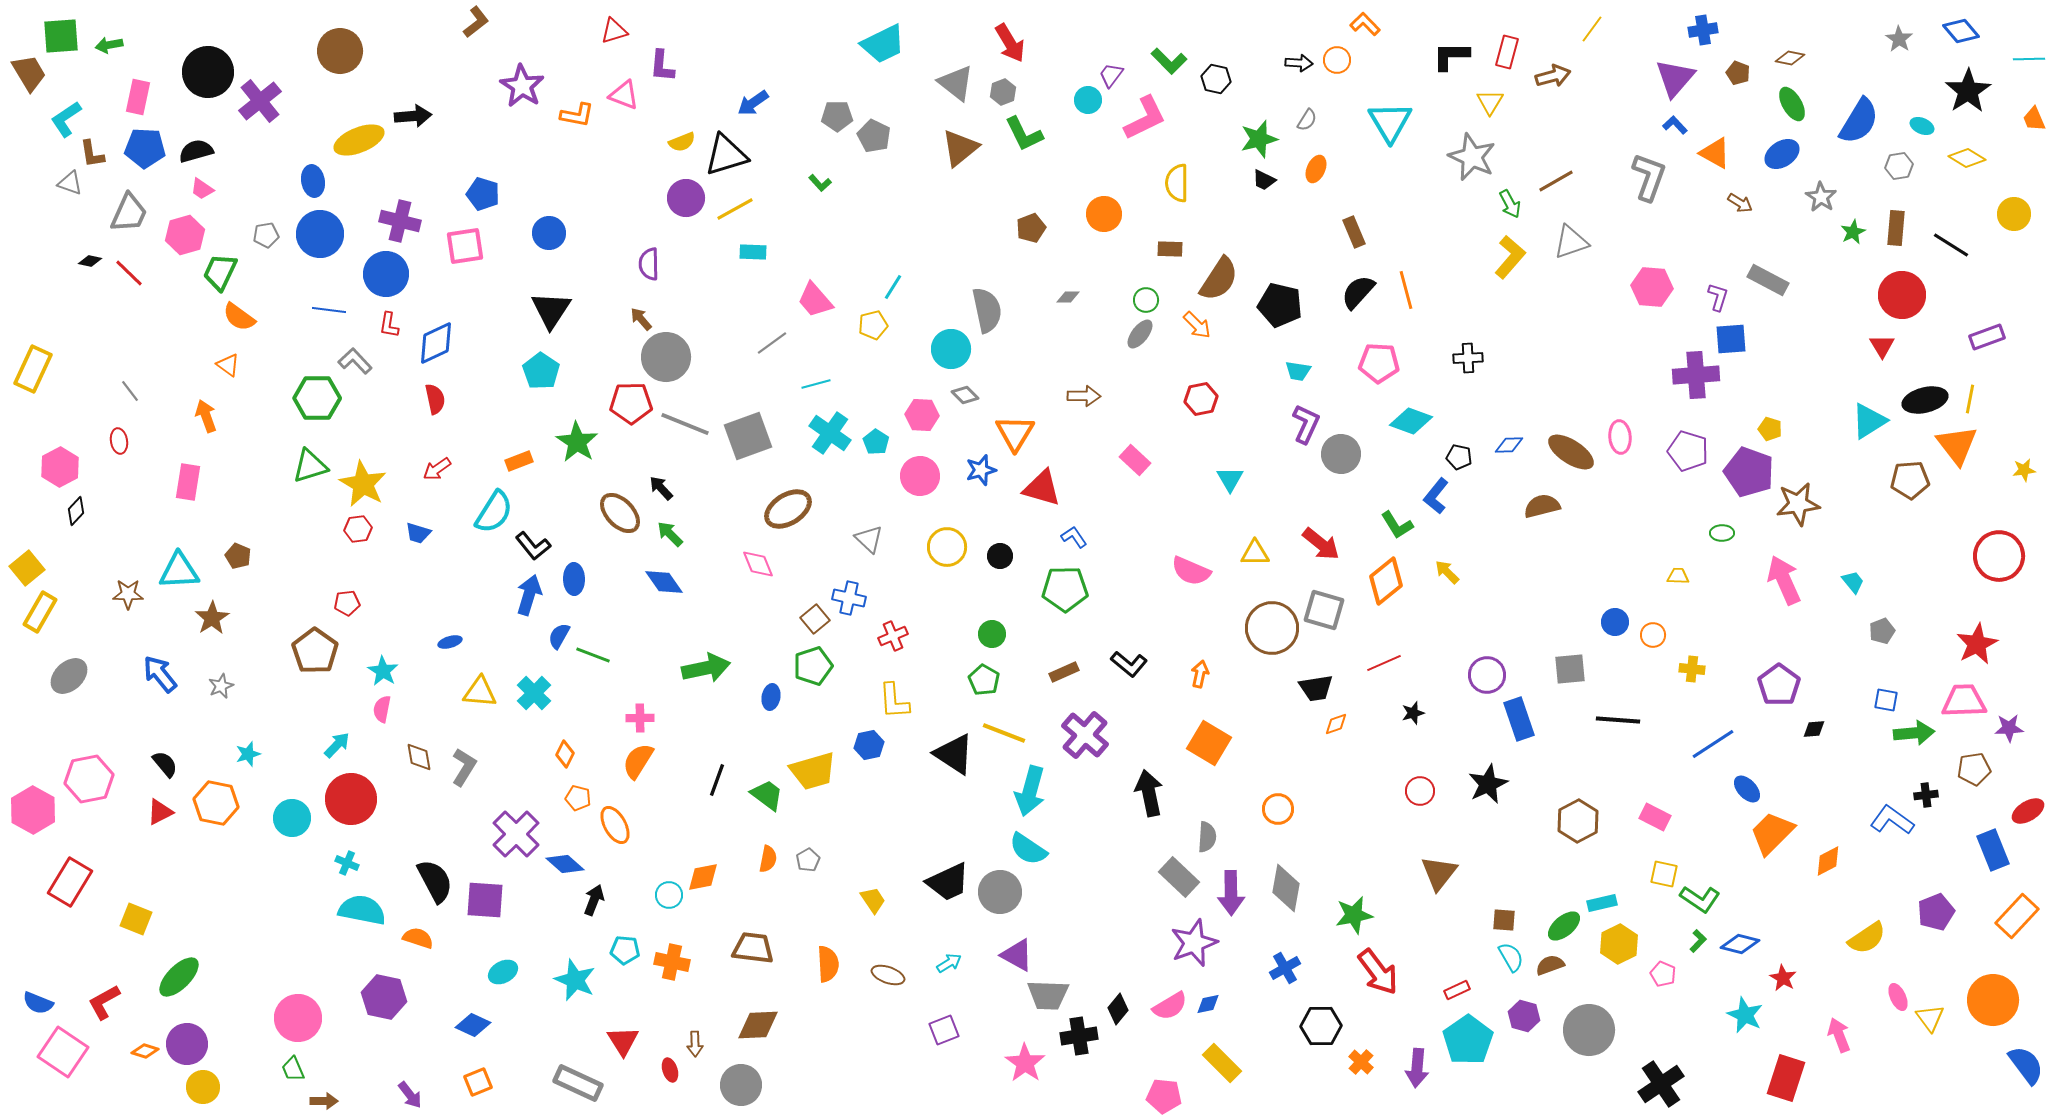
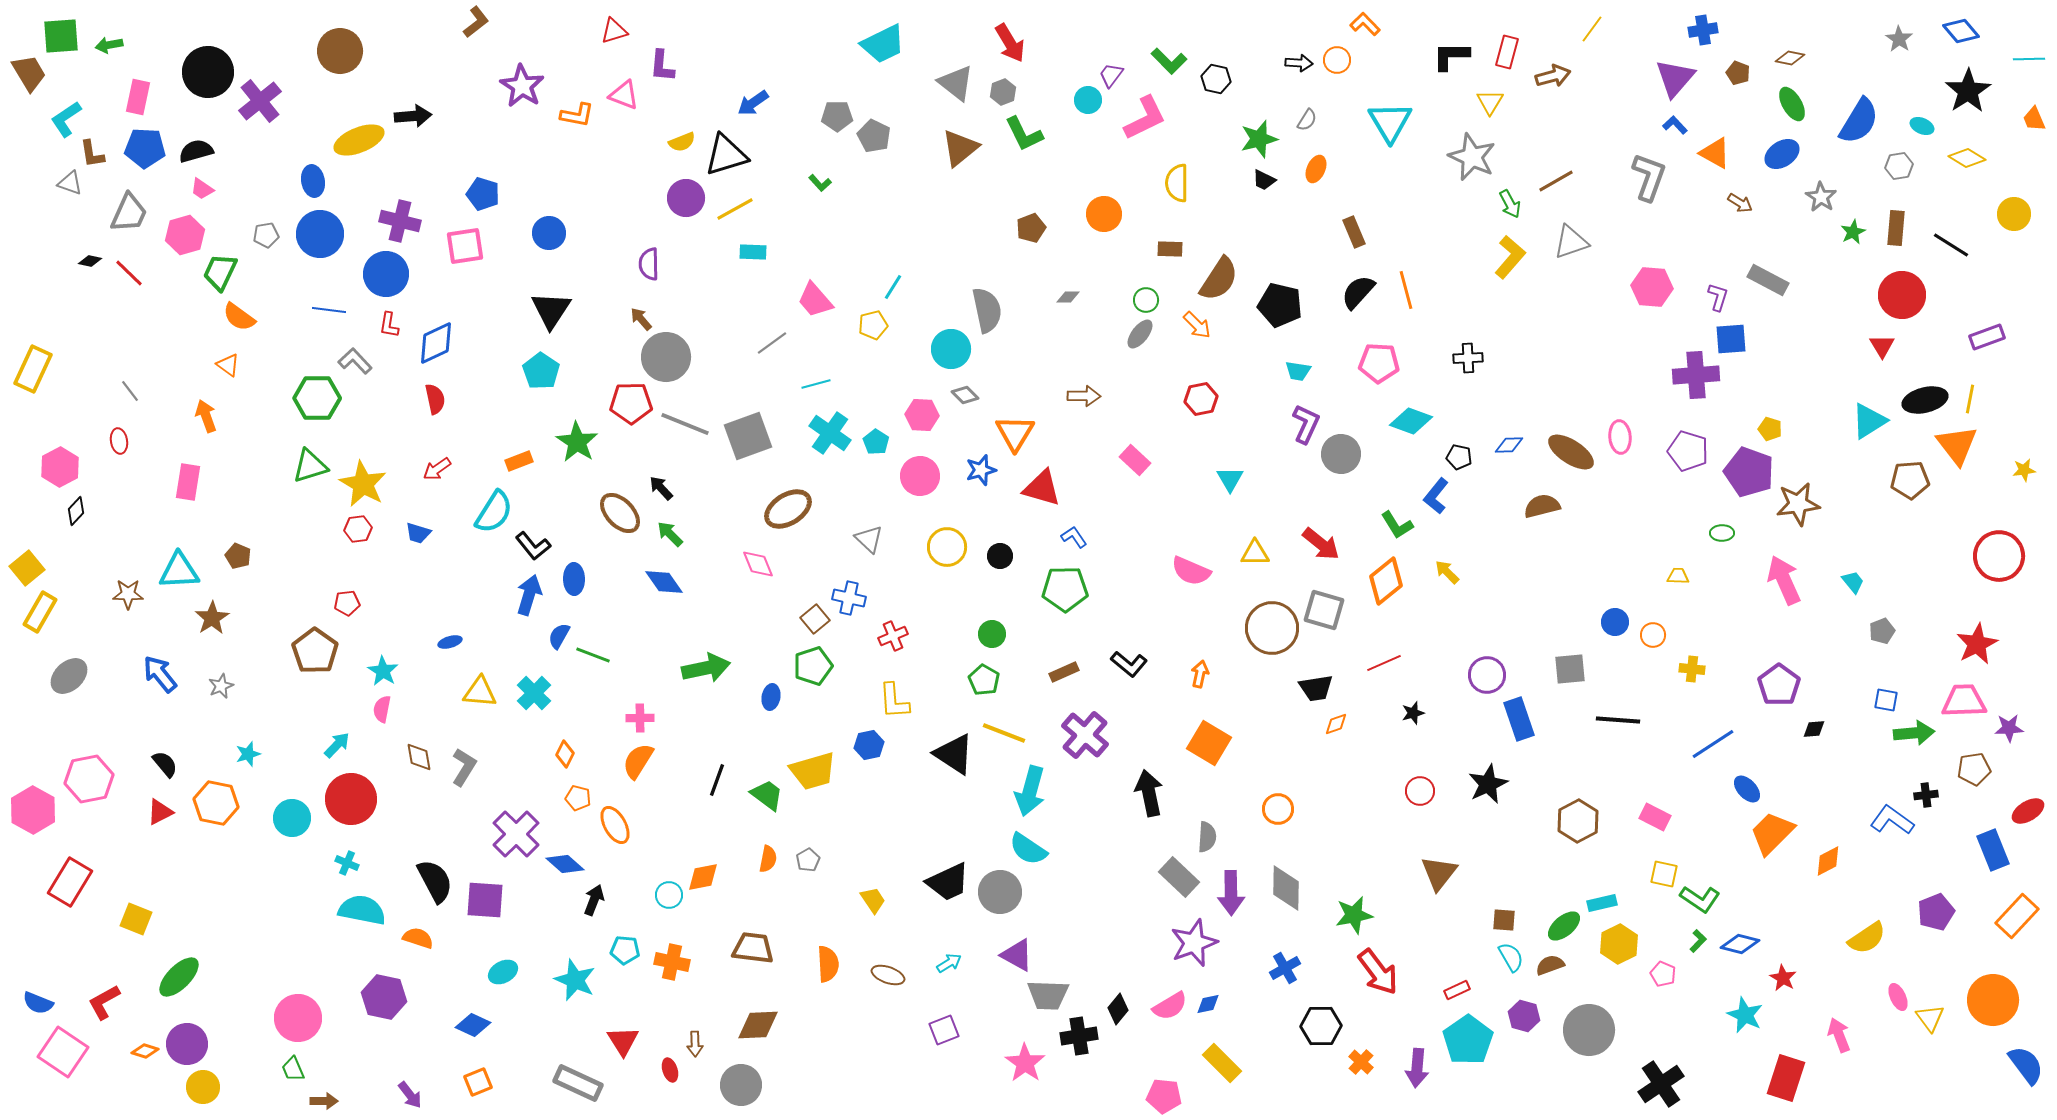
gray diamond at (1286, 888): rotated 9 degrees counterclockwise
